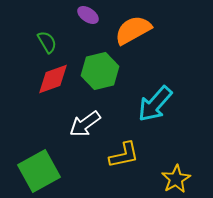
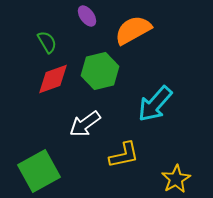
purple ellipse: moved 1 px left, 1 px down; rotated 20 degrees clockwise
